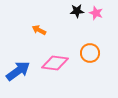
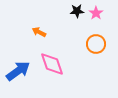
pink star: rotated 16 degrees clockwise
orange arrow: moved 2 px down
orange circle: moved 6 px right, 9 px up
pink diamond: moved 3 px left, 1 px down; rotated 64 degrees clockwise
